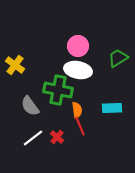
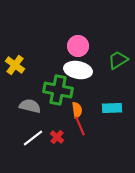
green trapezoid: moved 2 px down
gray semicircle: rotated 140 degrees clockwise
